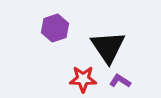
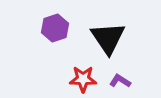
black triangle: moved 9 px up
